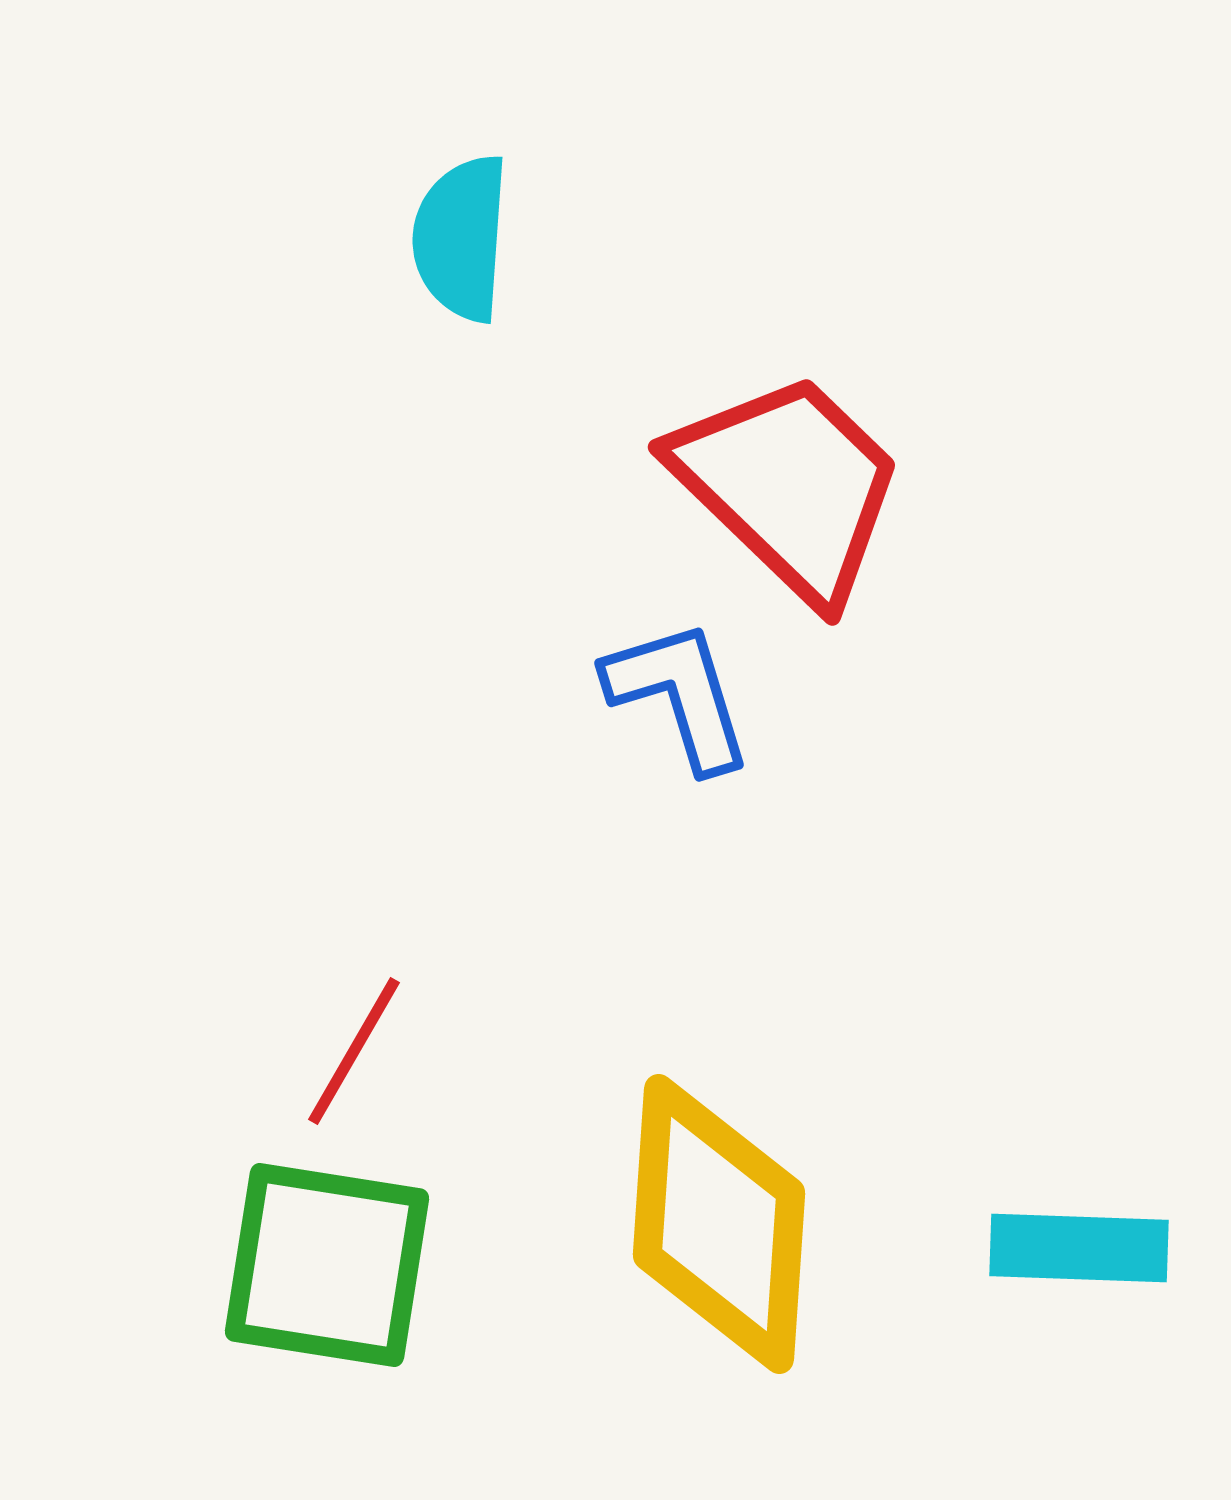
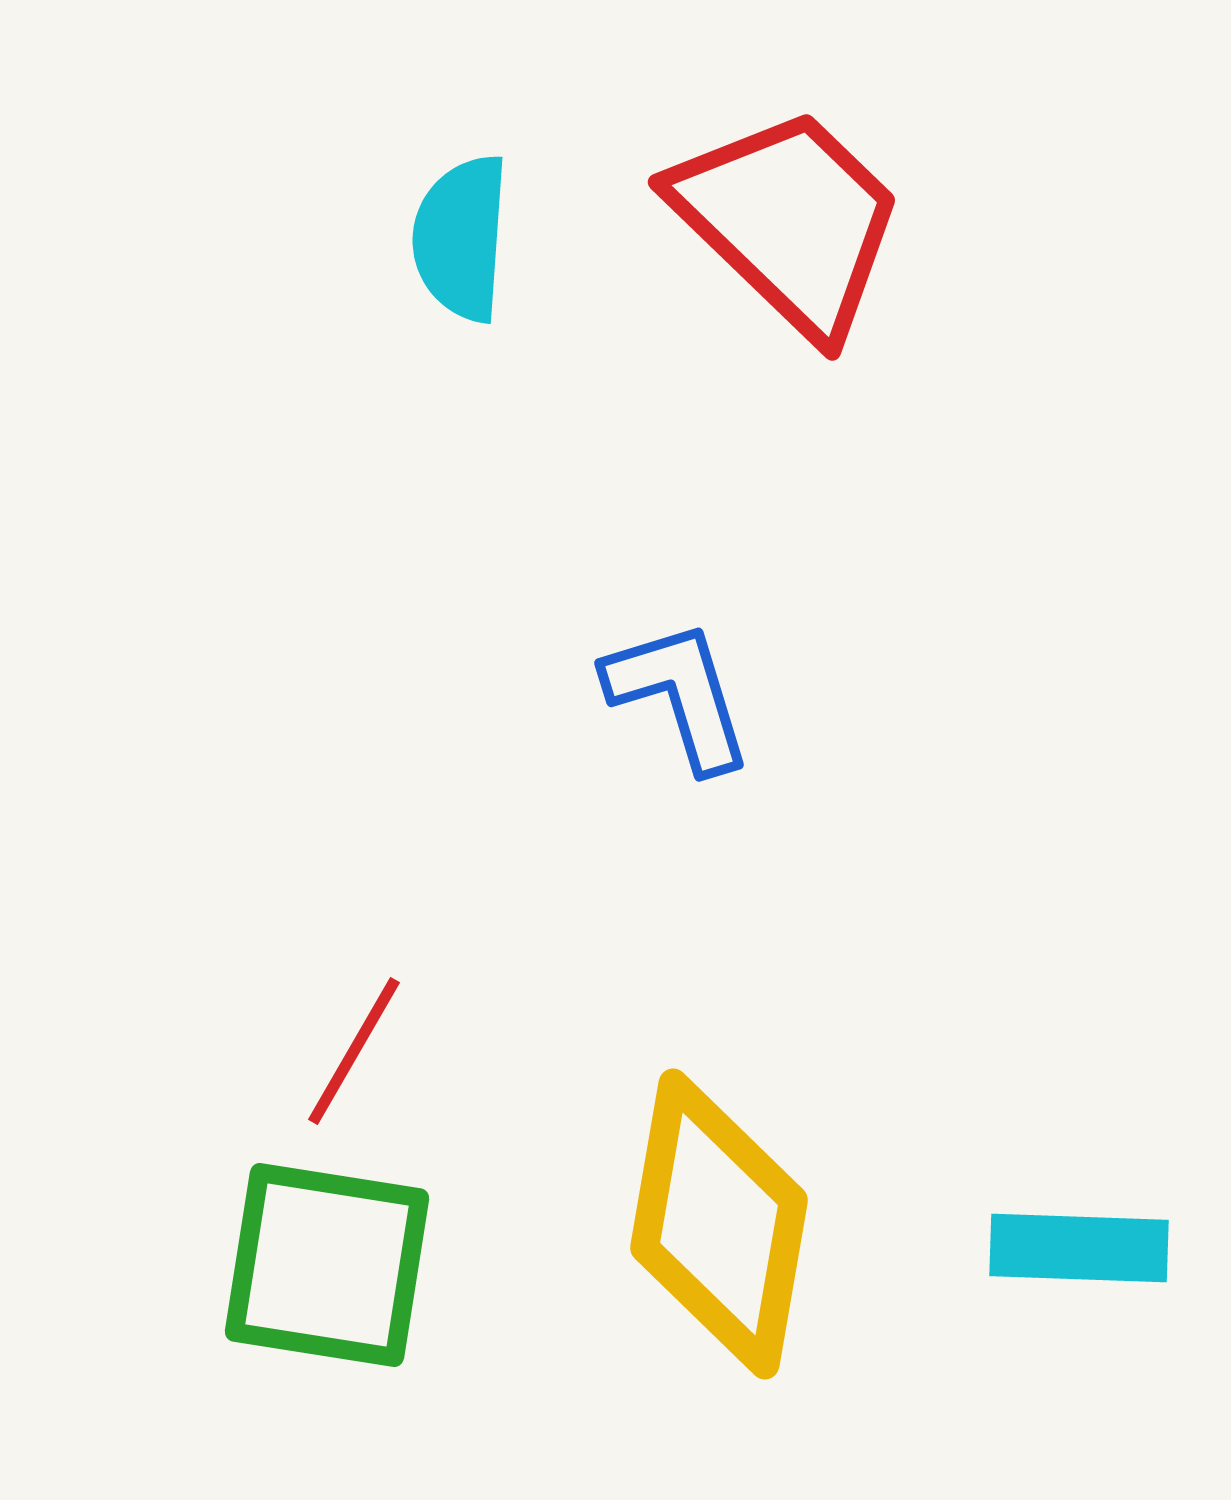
red trapezoid: moved 265 px up
yellow diamond: rotated 6 degrees clockwise
